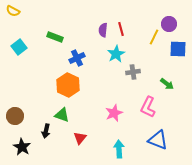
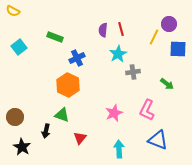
cyan star: moved 2 px right
pink L-shape: moved 1 px left, 3 px down
brown circle: moved 1 px down
